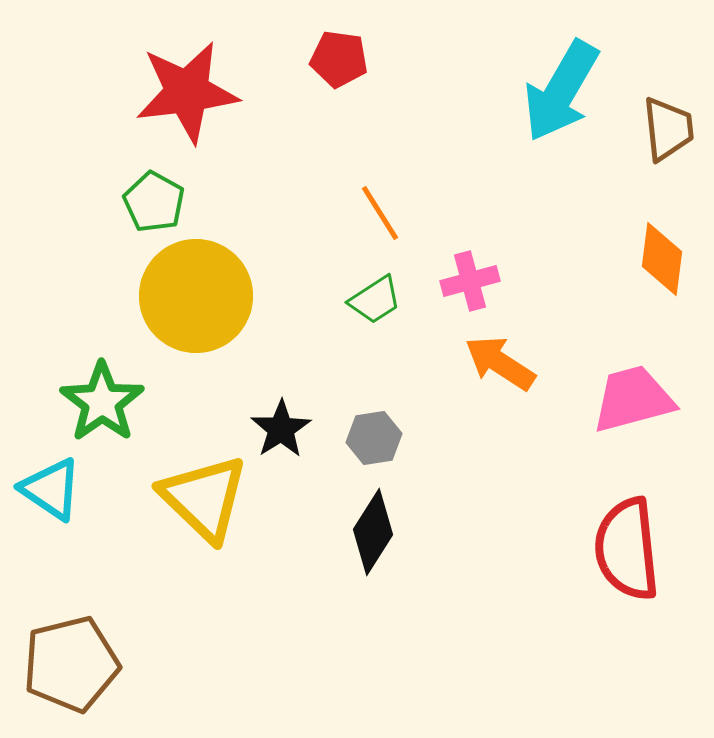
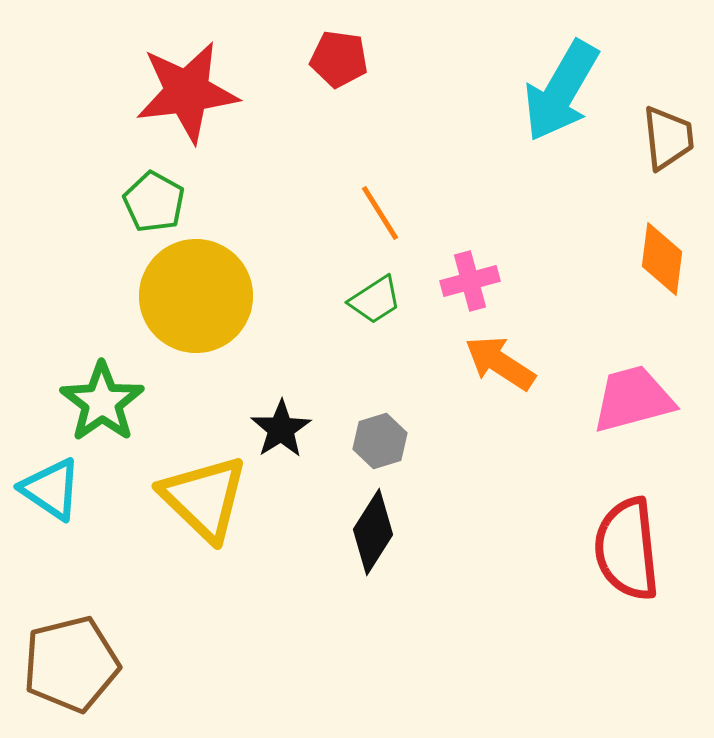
brown trapezoid: moved 9 px down
gray hexagon: moved 6 px right, 3 px down; rotated 8 degrees counterclockwise
